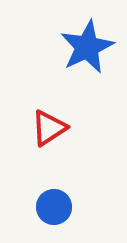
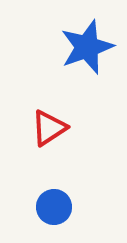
blue star: rotated 6 degrees clockwise
